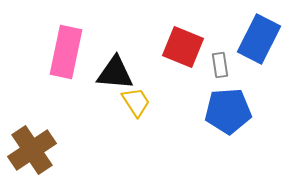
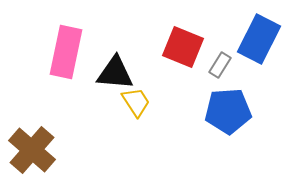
gray rectangle: rotated 40 degrees clockwise
brown cross: rotated 15 degrees counterclockwise
